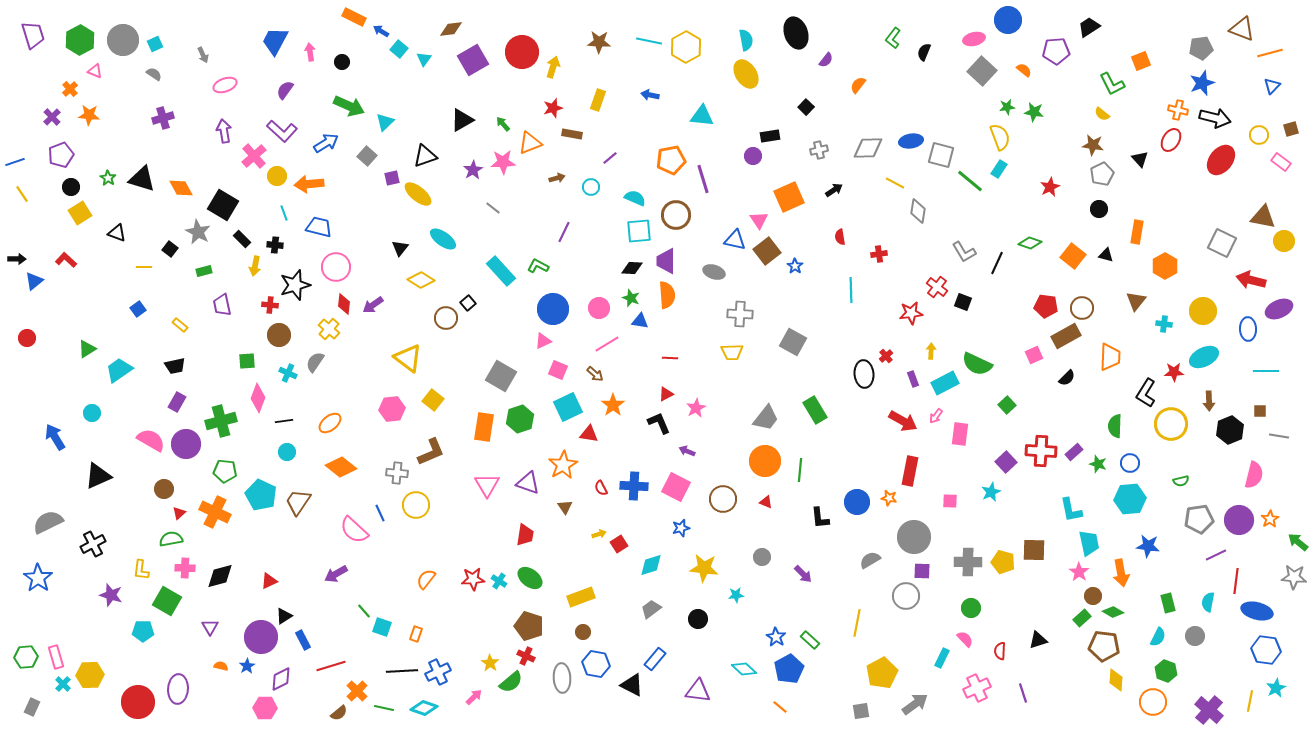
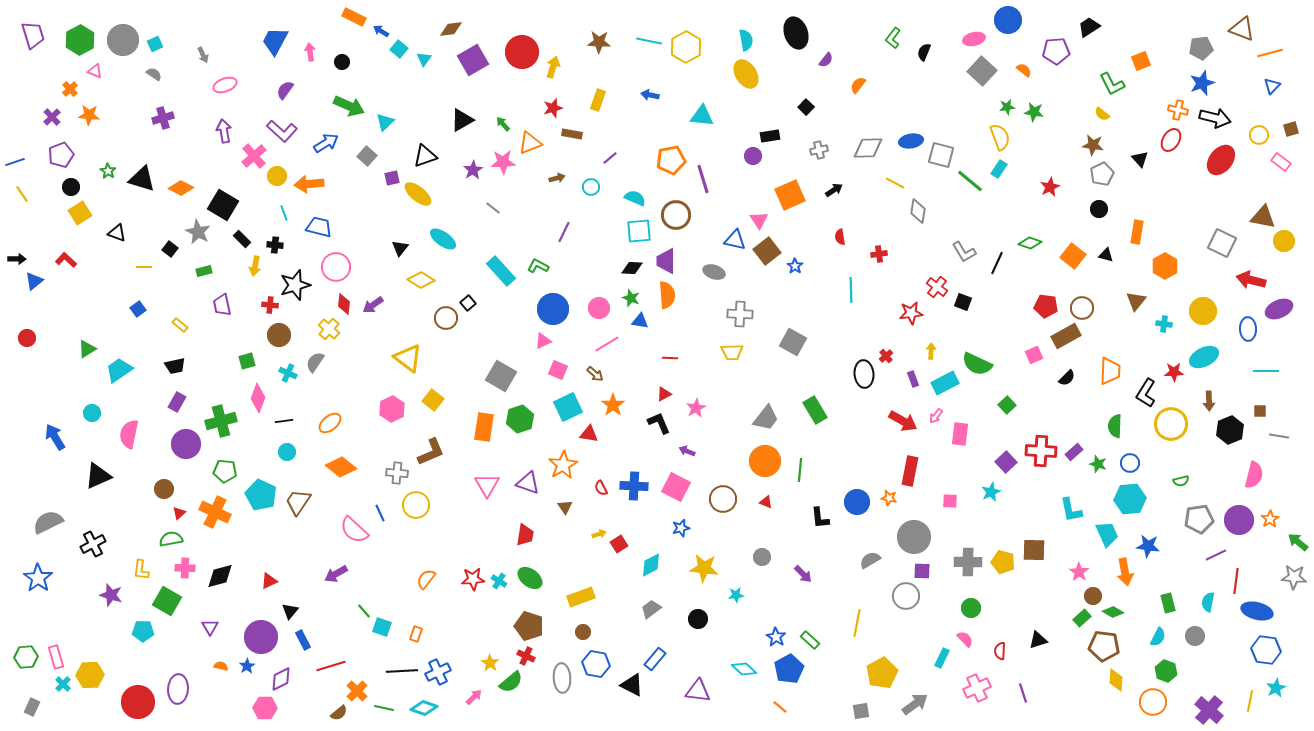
green star at (108, 178): moved 7 px up
orange diamond at (181, 188): rotated 35 degrees counterclockwise
orange square at (789, 197): moved 1 px right, 2 px up
orange trapezoid at (1110, 357): moved 14 px down
green square at (247, 361): rotated 12 degrees counterclockwise
red triangle at (666, 394): moved 2 px left
pink hexagon at (392, 409): rotated 20 degrees counterclockwise
pink semicircle at (151, 440): moved 22 px left, 6 px up; rotated 108 degrees counterclockwise
cyan trapezoid at (1089, 543): moved 18 px right, 9 px up; rotated 12 degrees counterclockwise
cyan diamond at (651, 565): rotated 10 degrees counterclockwise
orange arrow at (1121, 573): moved 4 px right, 1 px up
black triangle at (284, 616): moved 6 px right, 5 px up; rotated 18 degrees counterclockwise
